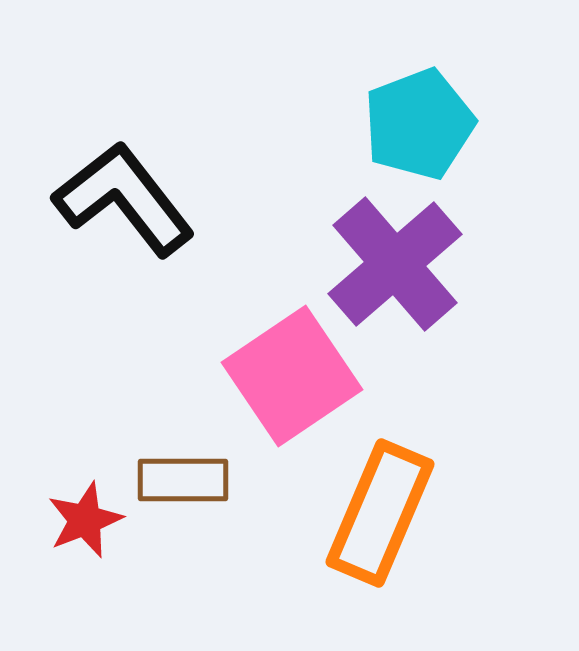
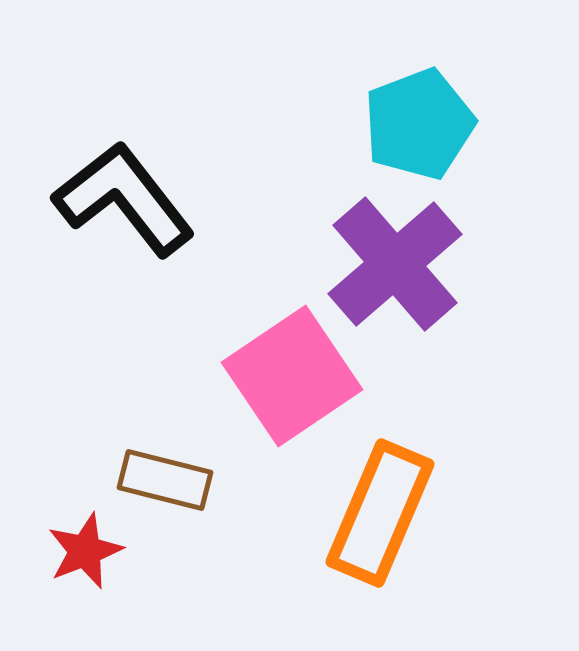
brown rectangle: moved 18 px left; rotated 14 degrees clockwise
red star: moved 31 px down
